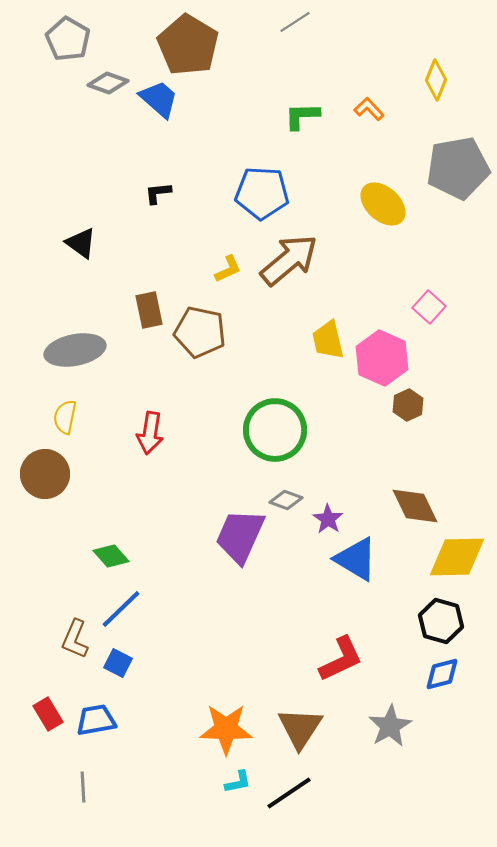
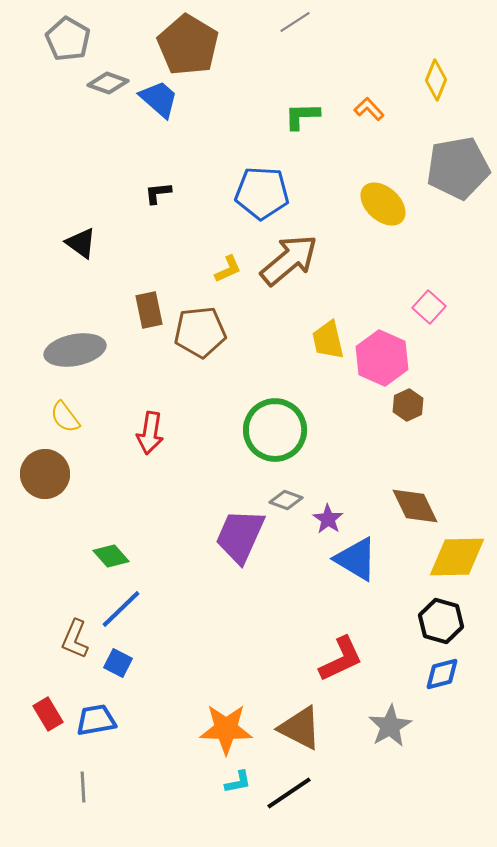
brown pentagon at (200, 332): rotated 18 degrees counterclockwise
yellow semicircle at (65, 417): rotated 48 degrees counterclockwise
brown triangle at (300, 728): rotated 36 degrees counterclockwise
